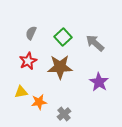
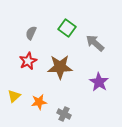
green square: moved 4 px right, 9 px up; rotated 12 degrees counterclockwise
yellow triangle: moved 7 px left, 4 px down; rotated 32 degrees counterclockwise
gray cross: rotated 24 degrees counterclockwise
